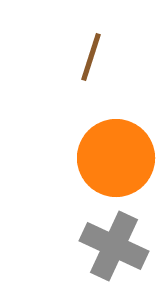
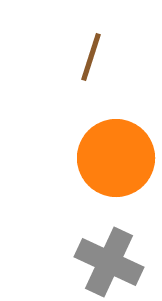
gray cross: moved 5 px left, 16 px down
